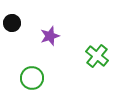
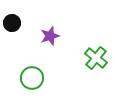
green cross: moved 1 px left, 2 px down
